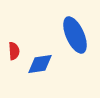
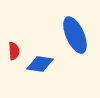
blue diamond: rotated 16 degrees clockwise
